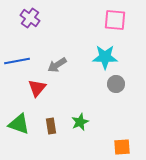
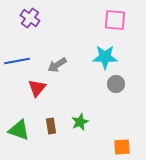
green triangle: moved 6 px down
